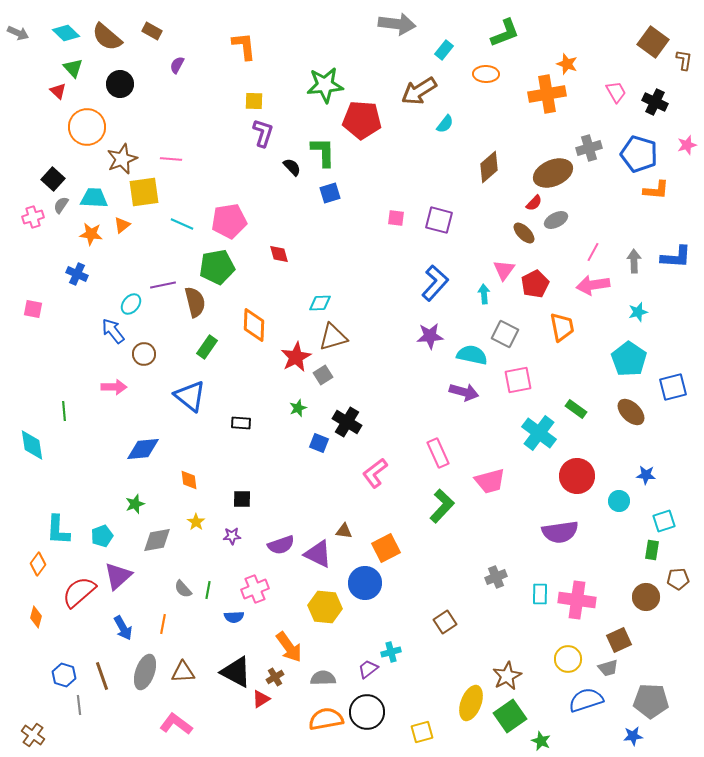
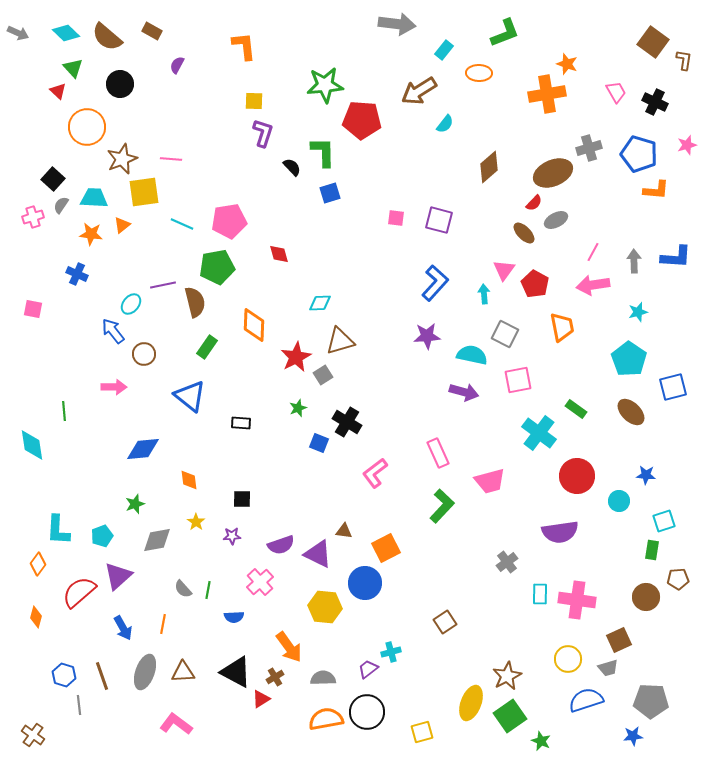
orange ellipse at (486, 74): moved 7 px left, 1 px up
red pentagon at (535, 284): rotated 16 degrees counterclockwise
purple star at (430, 336): moved 3 px left
brown triangle at (333, 337): moved 7 px right, 4 px down
gray cross at (496, 577): moved 11 px right, 15 px up; rotated 15 degrees counterclockwise
pink cross at (255, 589): moved 5 px right, 7 px up; rotated 20 degrees counterclockwise
